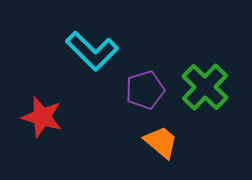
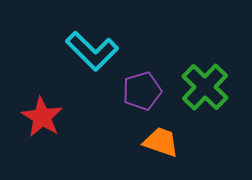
purple pentagon: moved 3 px left, 1 px down
red star: rotated 15 degrees clockwise
orange trapezoid: rotated 21 degrees counterclockwise
